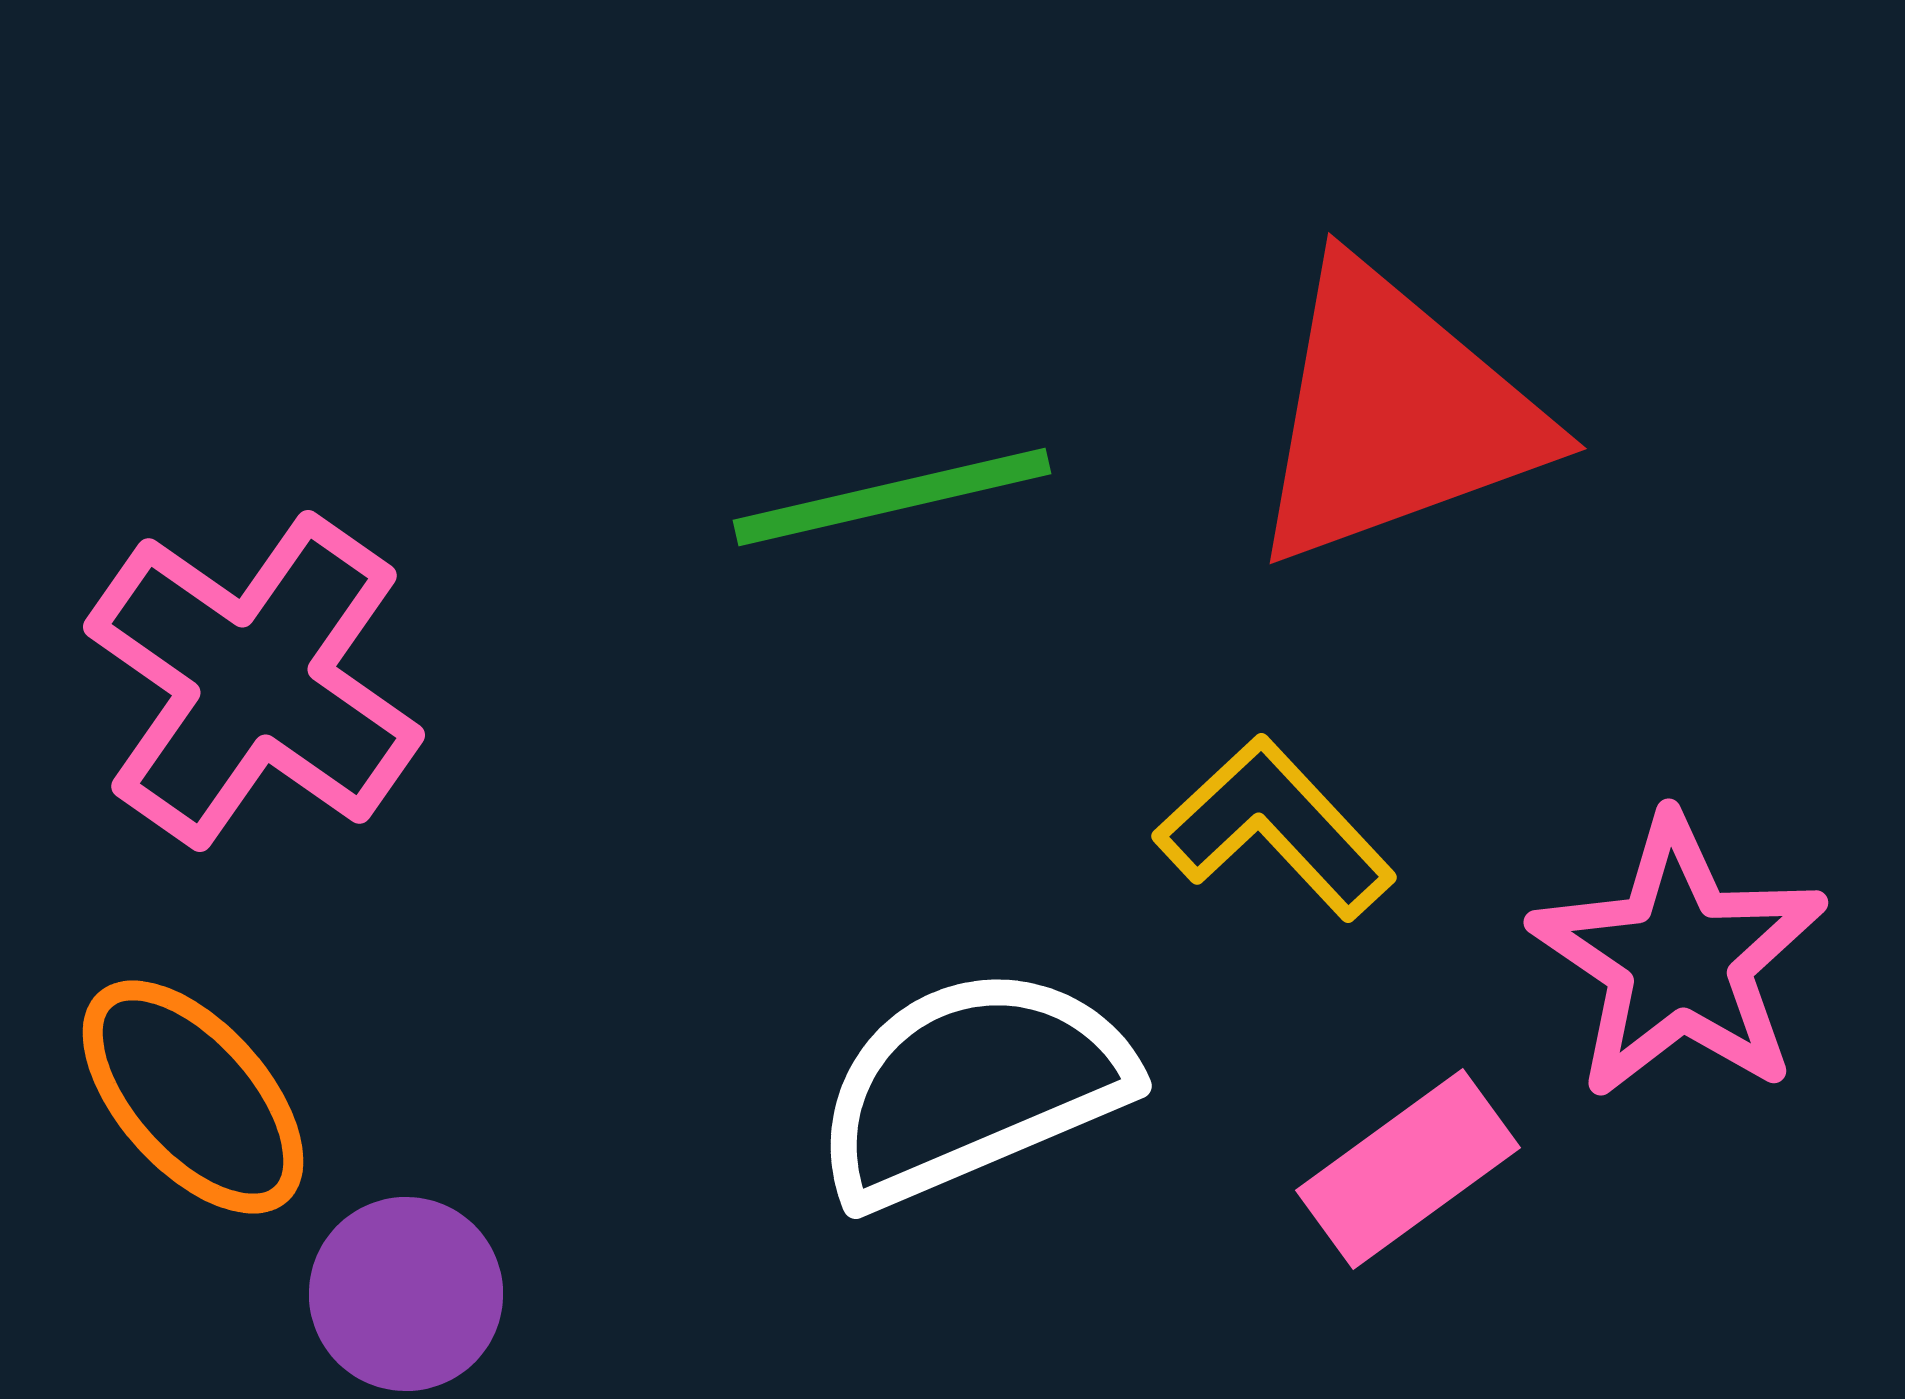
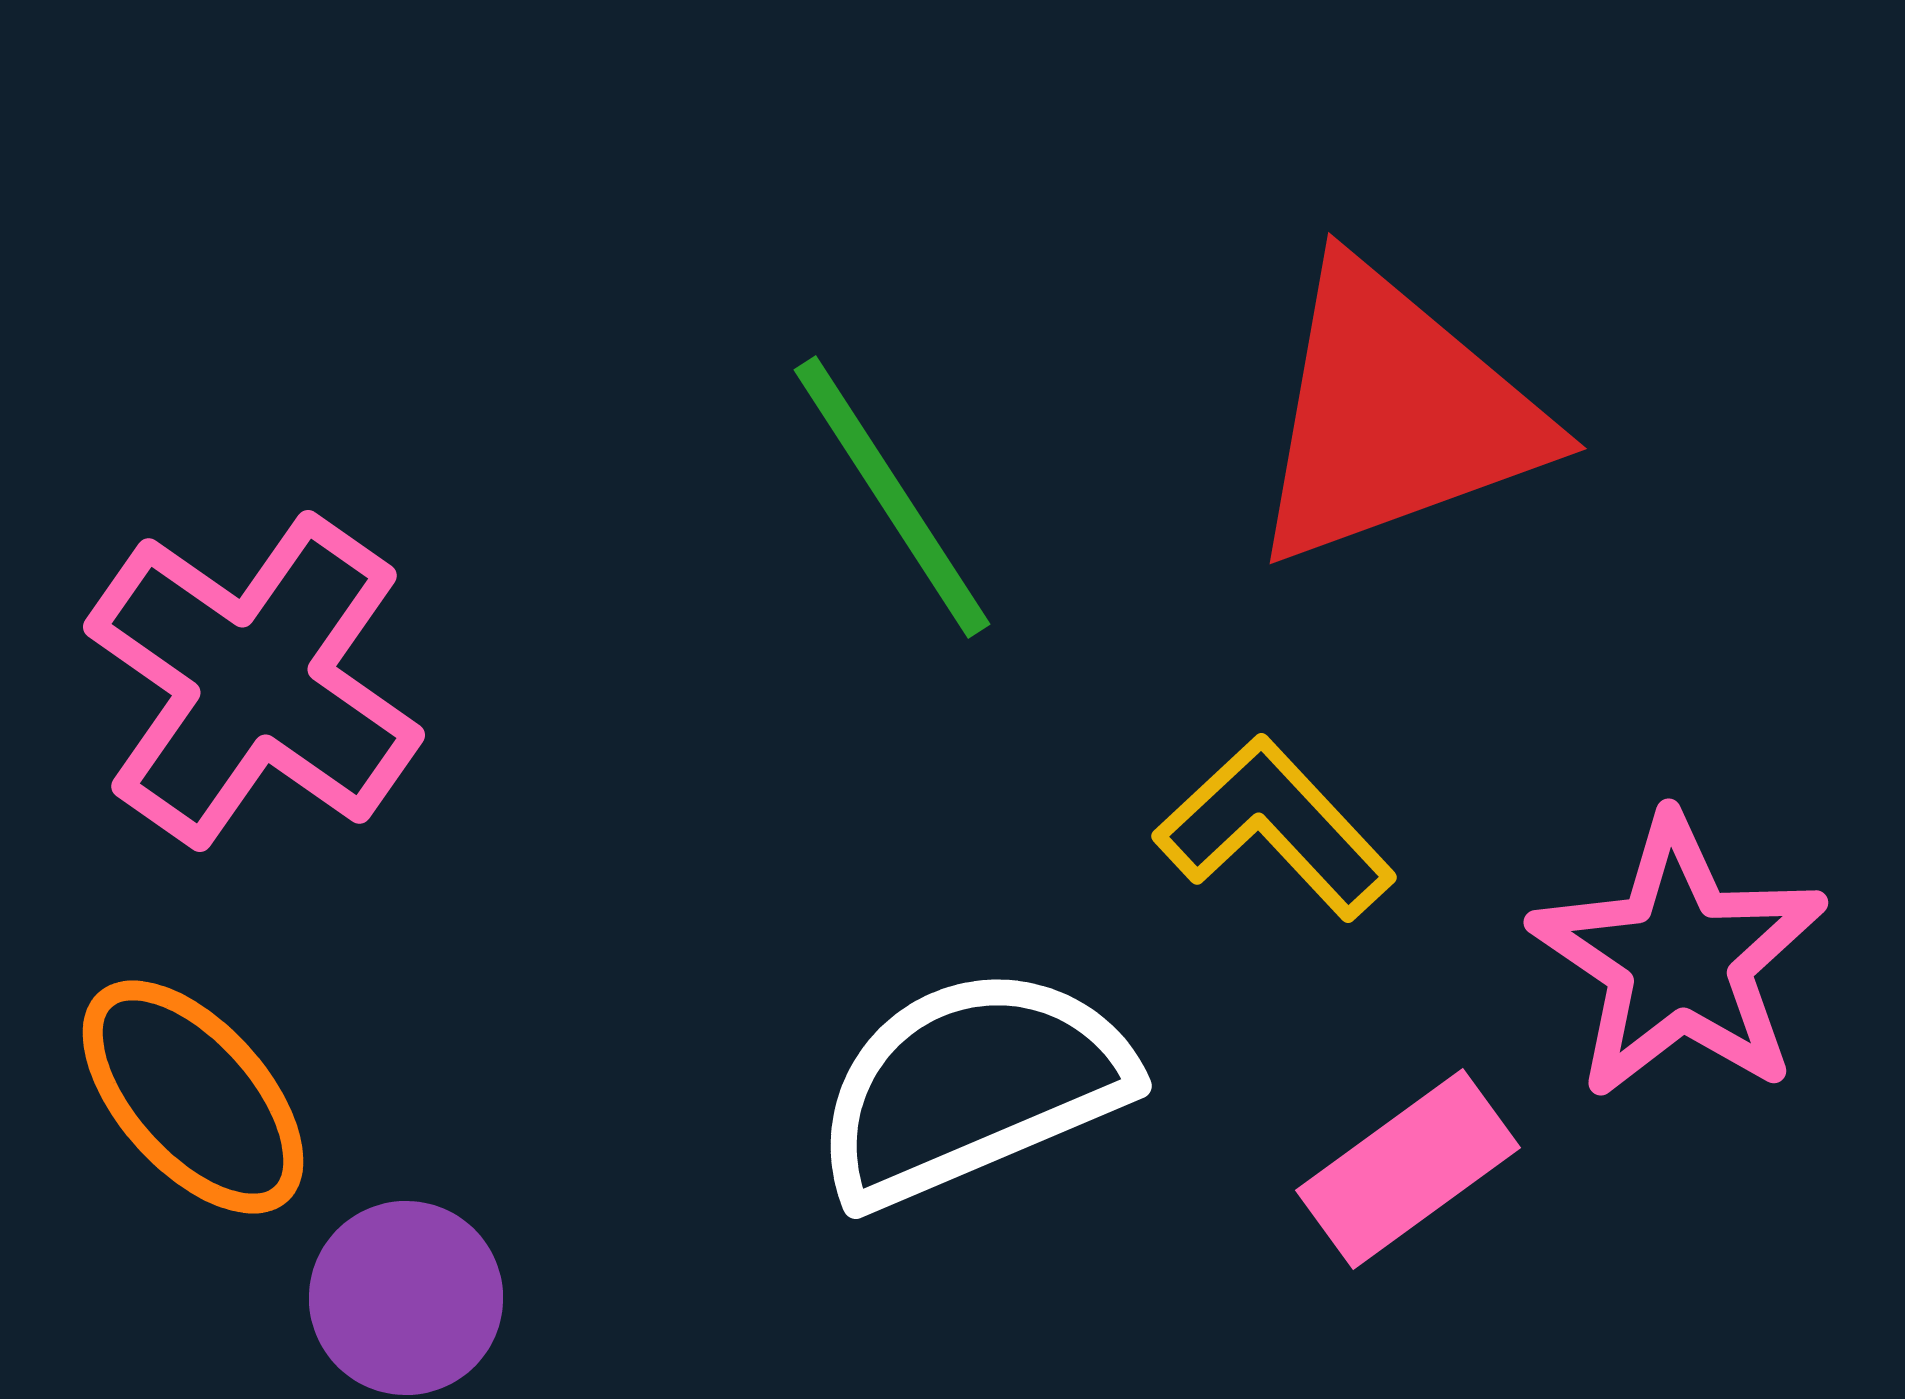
green line: rotated 70 degrees clockwise
purple circle: moved 4 px down
